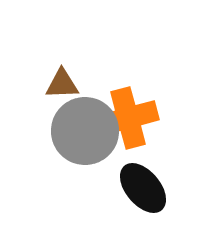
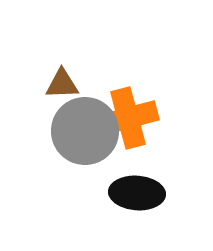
black ellipse: moved 6 px left, 5 px down; rotated 46 degrees counterclockwise
